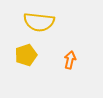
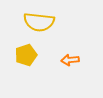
orange arrow: rotated 108 degrees counterclockwise
